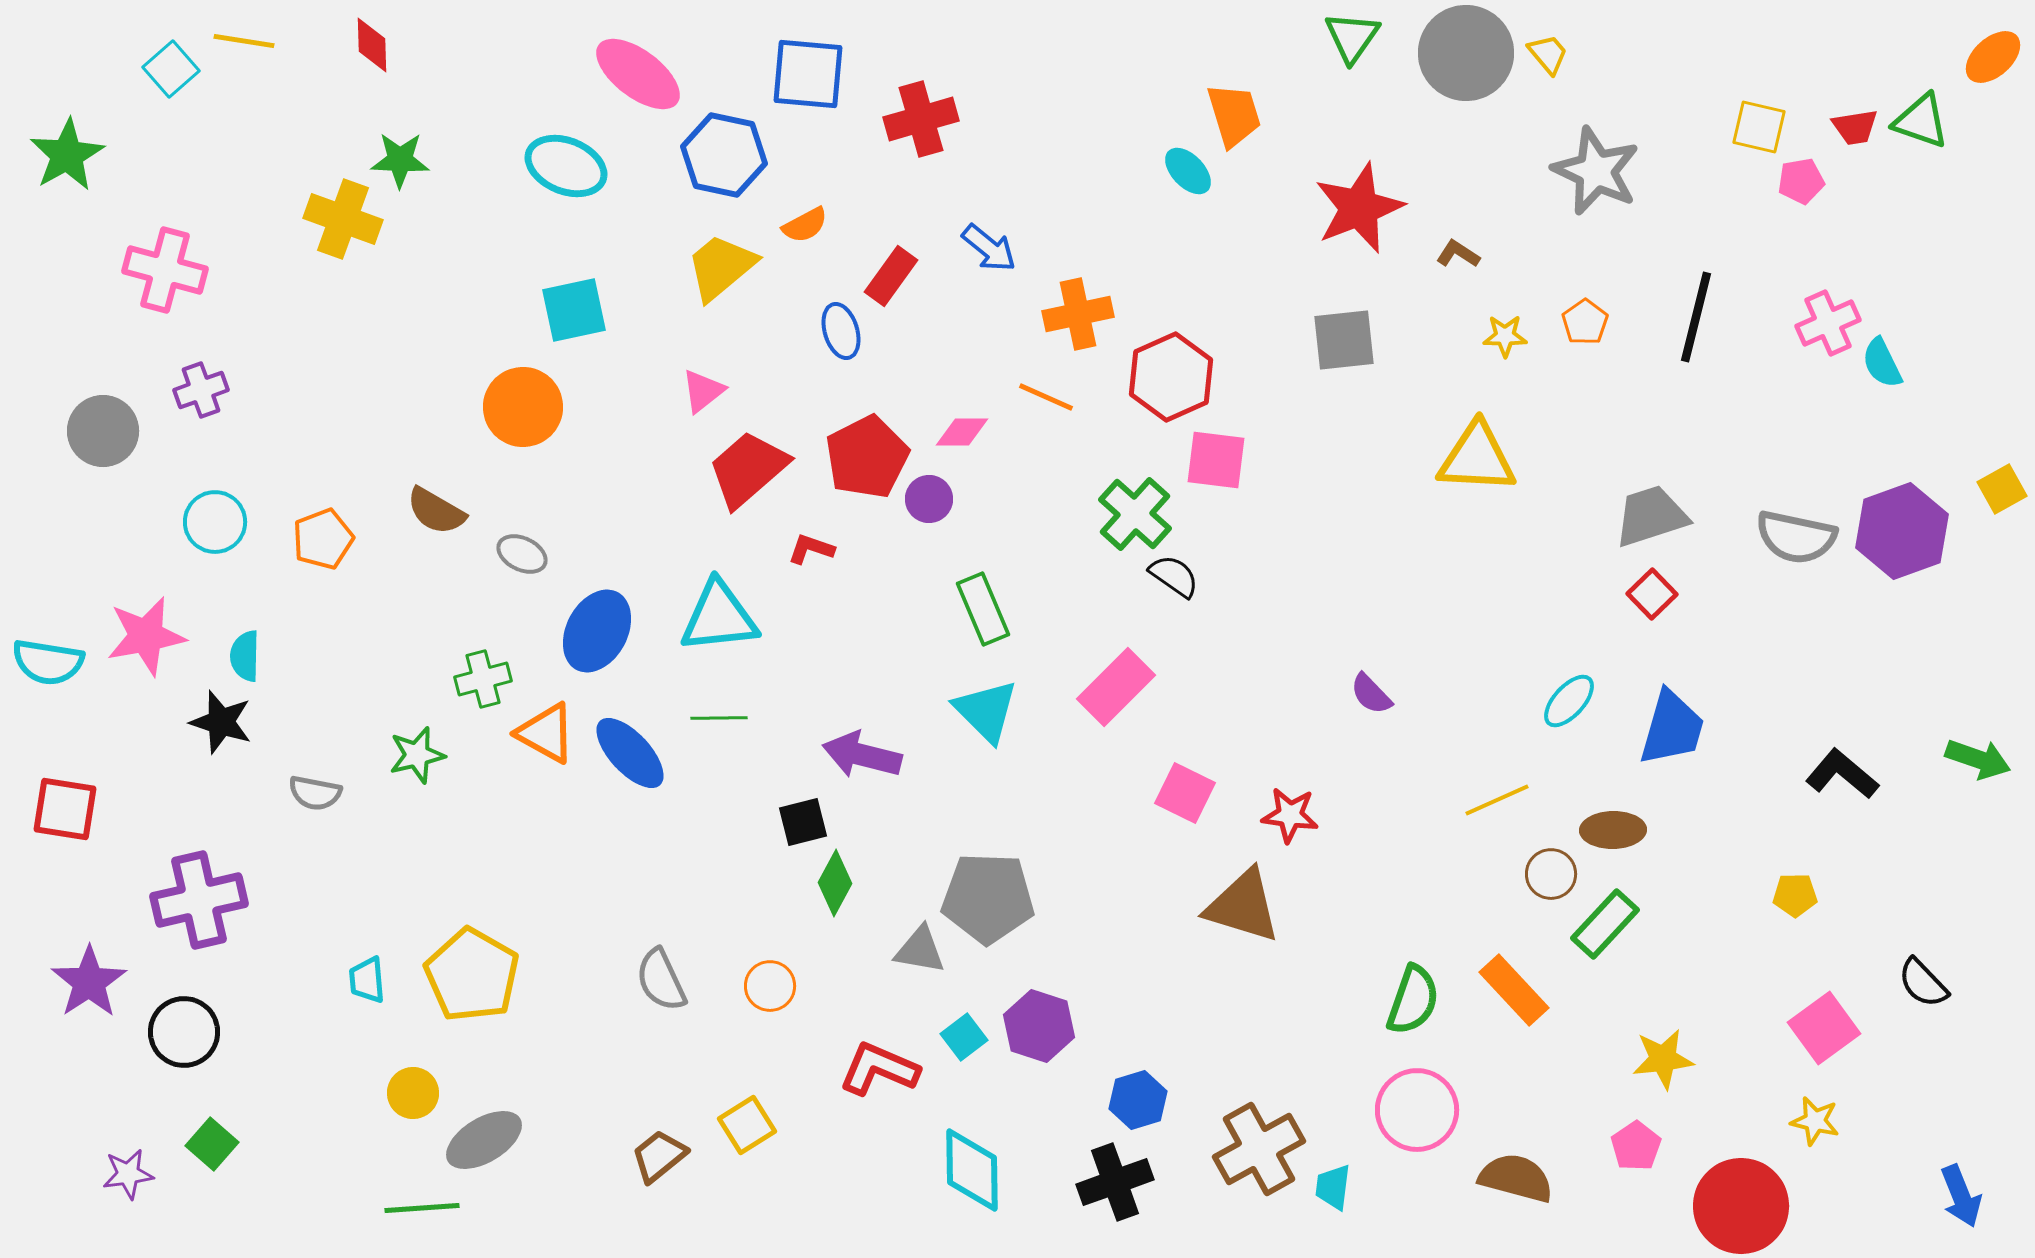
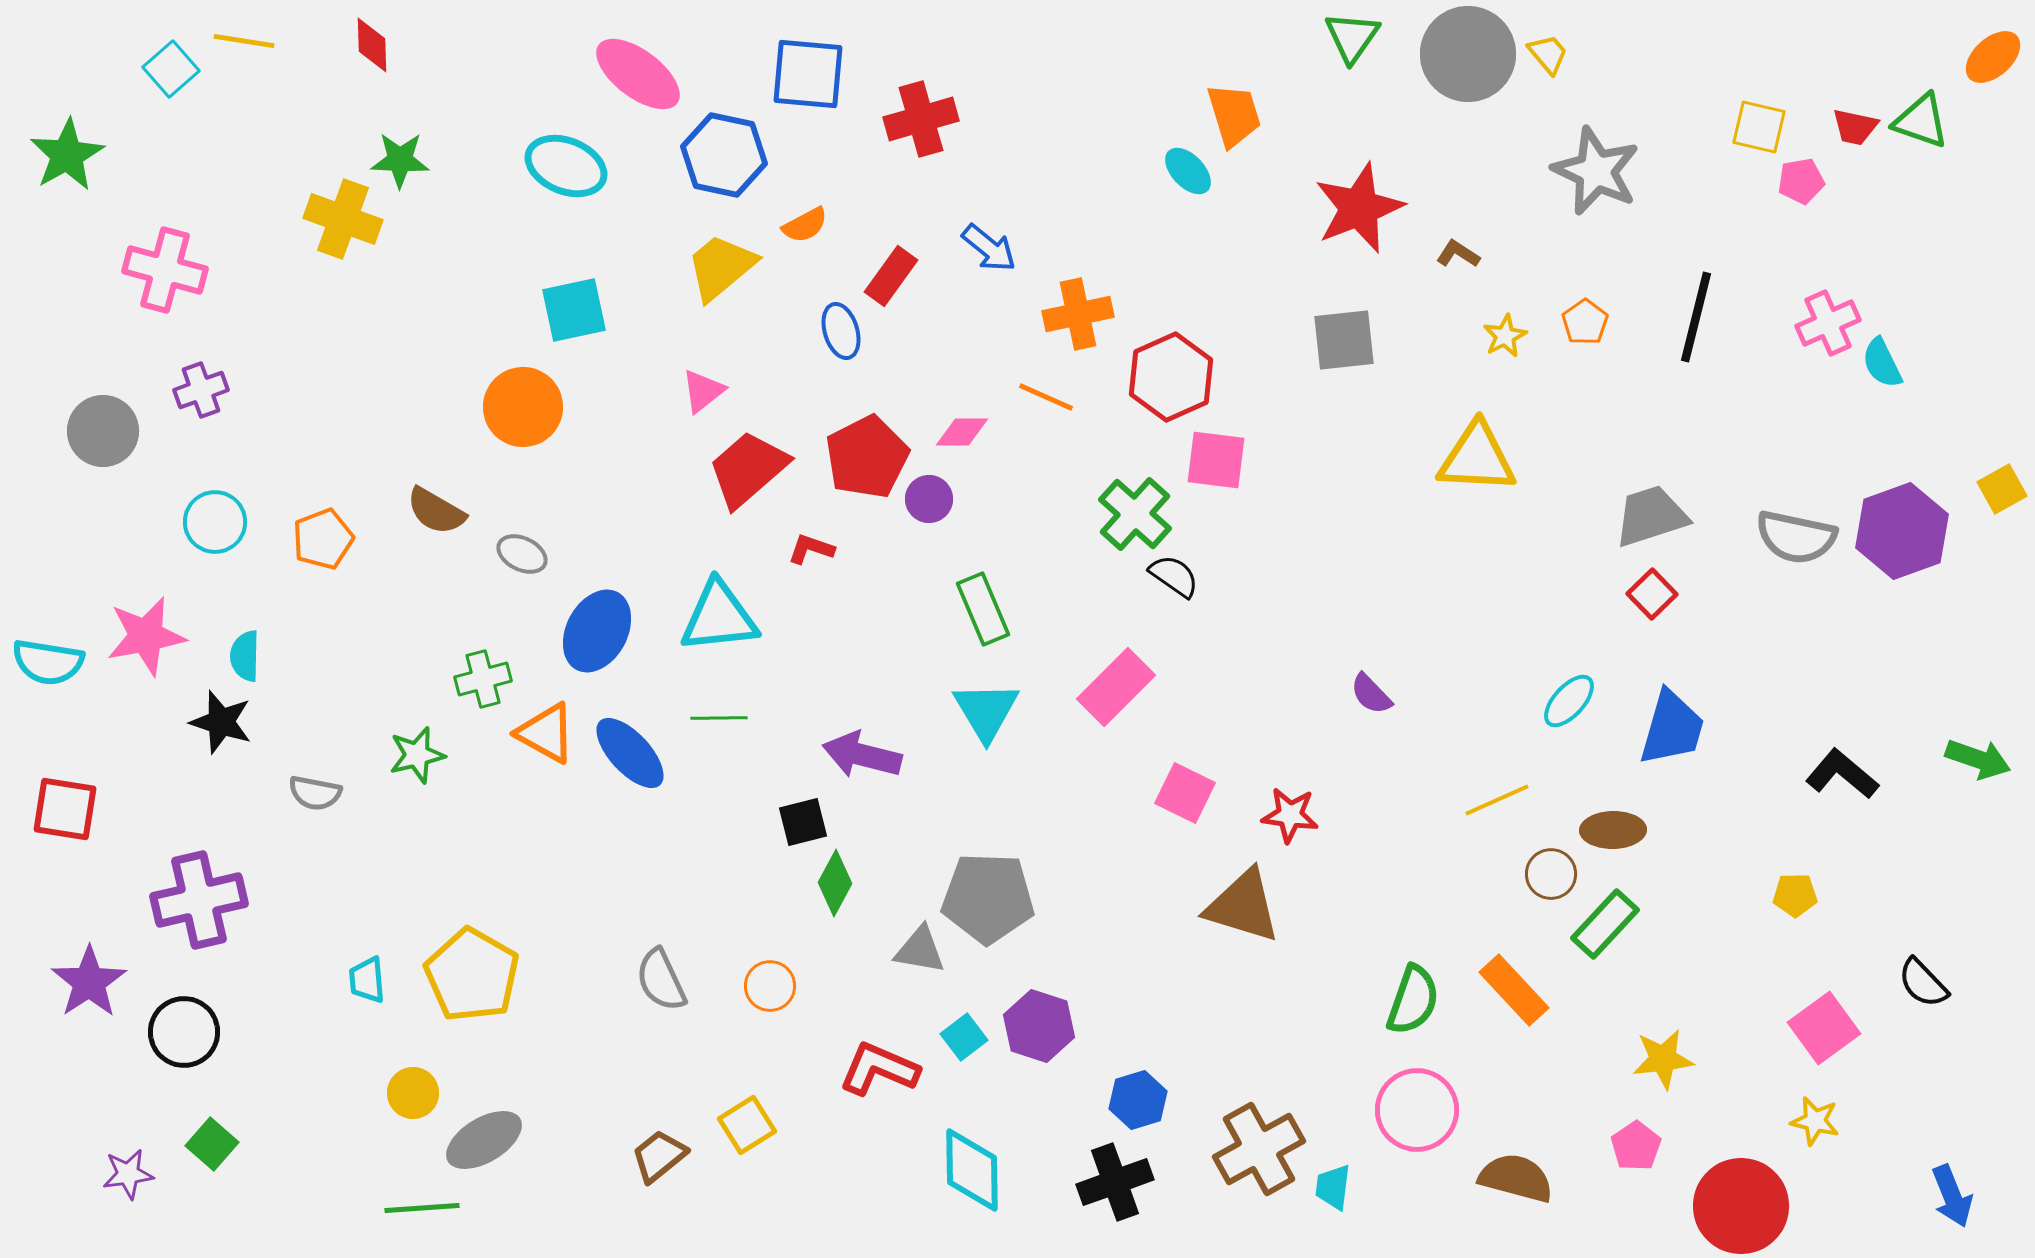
gray circle at (1466, 53): moved 2 px right, 1 px down
red trapezoid at (1855, 127): rotated 21 degrees clockwise
yellow star at (1505, 336): rotated 27 degrees counterclockwise
cyan triangle at (986, 711): rotated 14 degrees clockwise
blue arrow at (1961, 1196): moved 9 px left
